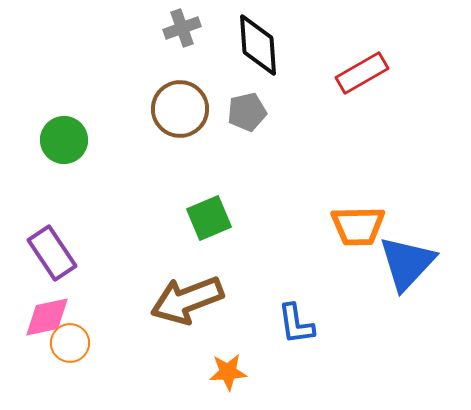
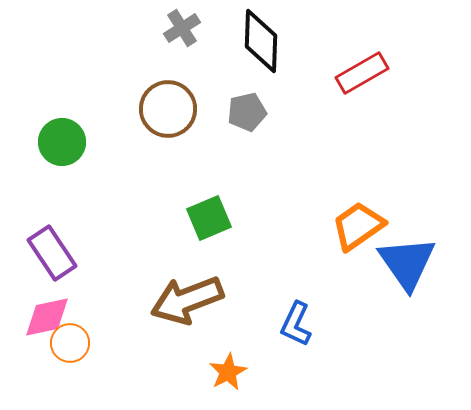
gray cross: rotated 12 degrees counterclockwise
black diamond: moved 3 px right, 4 px up; rotated 6 degrees clockwise
brown circle: moved 12 px left
green circle: moved 2 px left, 2 px down
orange trapezoid: rotated 146 degrees clockwise
blue triangle: rotated 18 degrees counterclockwise
blue L-shape: rotated 33 degrees clockwise
orange star: rotated 24 degrees counterclockwise
